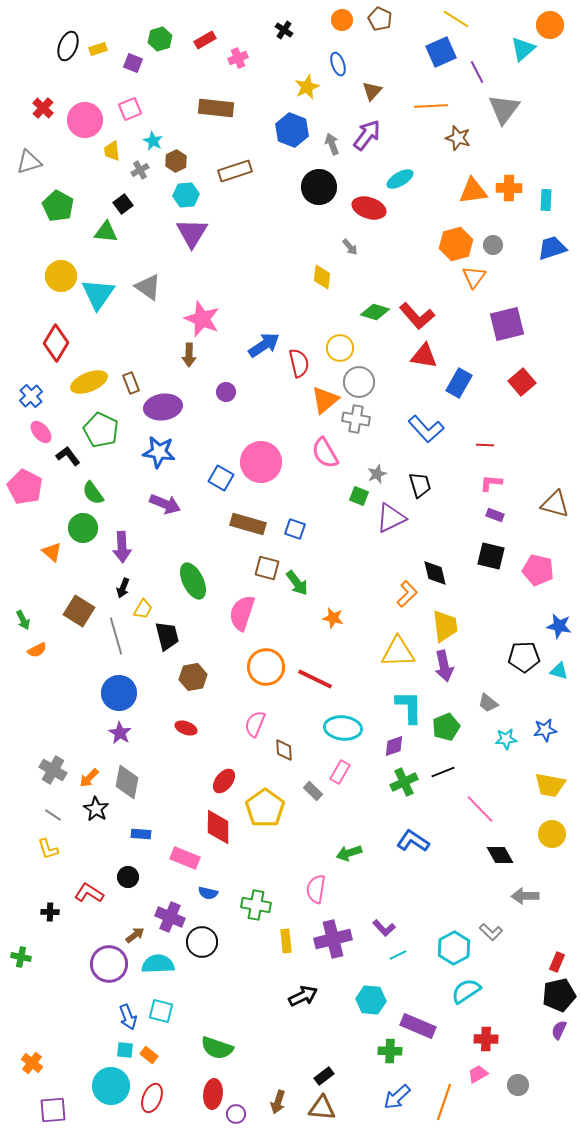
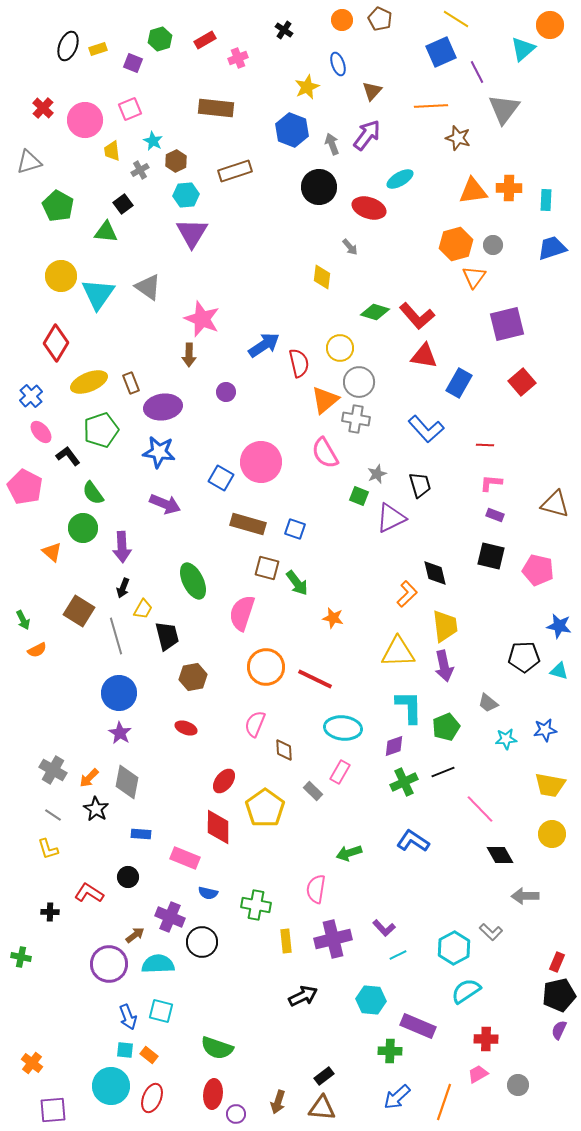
green pentagon at (101, 430): rotated 28 degrees clockwise
